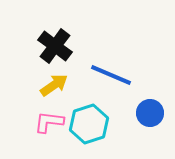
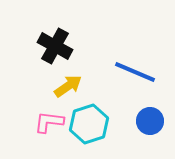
black cross: rotated 8 degrees counterclockwise
blue line: moved 24 px right, 3 px up
yellow arrow: moved 14 px right, 1 px down
blue circle: moved 8 px down
